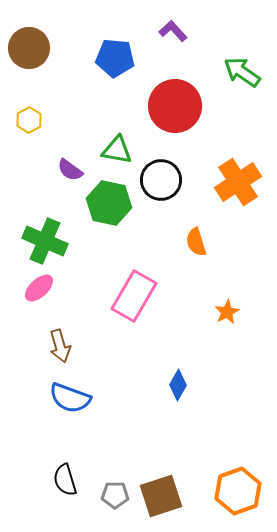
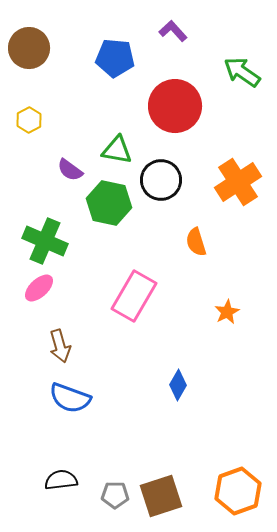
black semicircle: moved 4 px left; rotated 100 degrees clockwise
